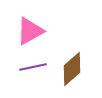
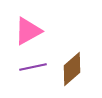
pink triangle: moved 2 px left
